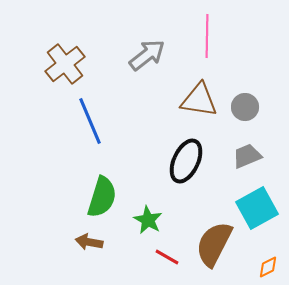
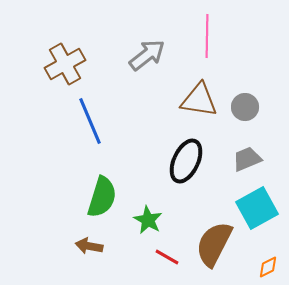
brown cross: rotated 9 degrees clockwise
gray trapezoid: moved 3 px down
brown arrow: moved 4 px down
